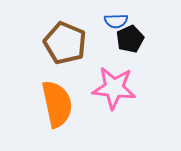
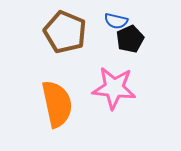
blue semicircle: rotated 15 degrees clockwise
brown pentagon: moved 11 px up
